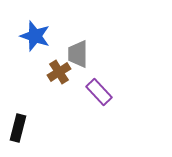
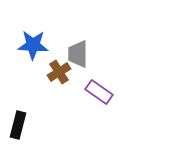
blue star: moved 2 px left, 9 px down; rotated 16 degrees counterclockwise
purple rectangle: rotated 12 degrees counterclockwise
black rectangle: moved 3 px up
